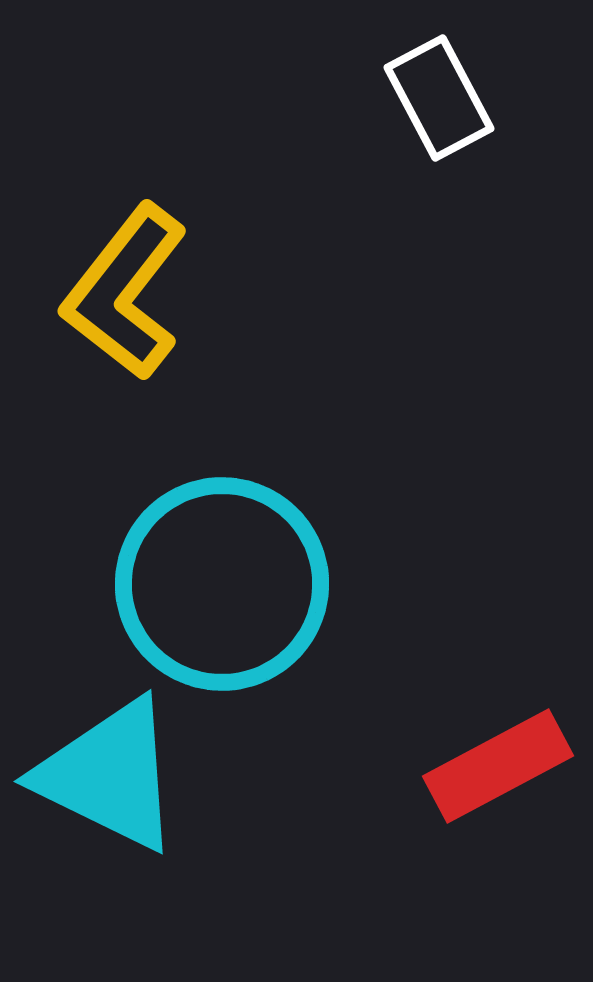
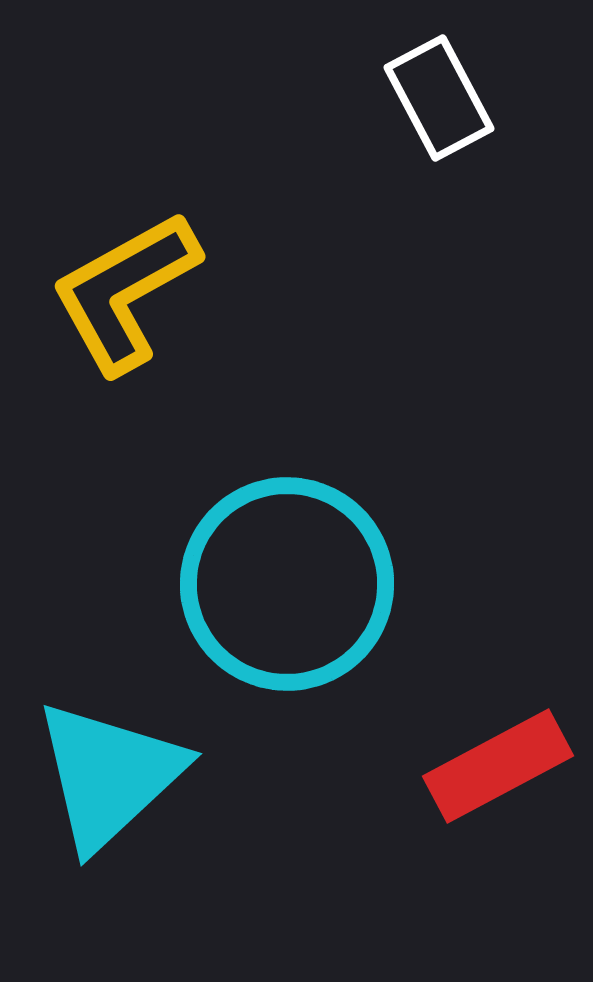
yellow L-shape: rotated 23 degrees clockwise
cyan circle: moved 65 px right
cyan triangle: rotated 51 degrees clockwise
